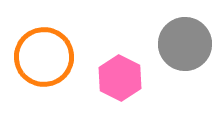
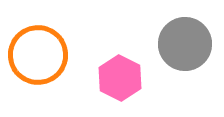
orange circle: moved 6 px left, 2 px up
